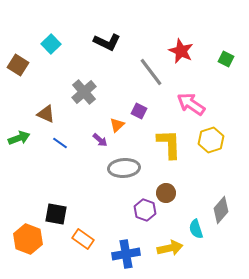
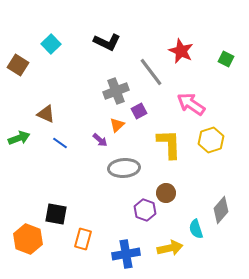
gray cross: moved 32 px right, 1 px up; rotated 20 degrees clockwise
purple square: rotated 35 degrees clockwise
orange rectangle: rotated 70 degrees clockwise
